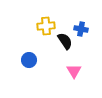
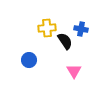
yellow cross: moved 1 px right, 2 px down
